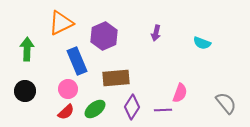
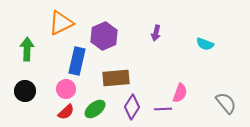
cyan semicircle: moved 3 px right, 1 px down
blue rectangle: rotated 36 degrees clockwise
pink circle: moved 2 px left
purple line: moved 1 px up
